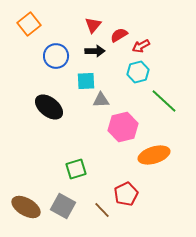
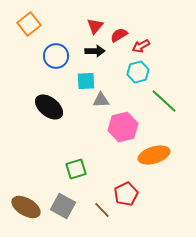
red triangle: moved 2 px right, 1 px down
